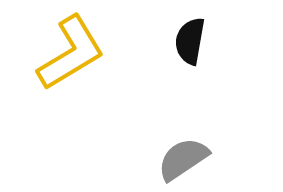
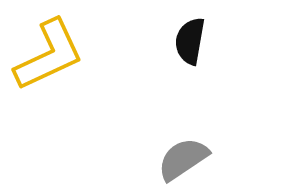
yellow L-shape: moved 22 px left, 2 px down; rotated 6 degrees clockwise
